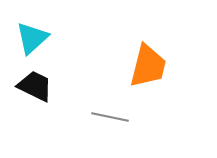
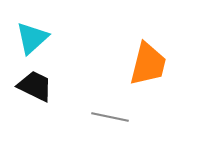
orange trapezoid: moved 2 px up
